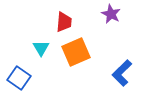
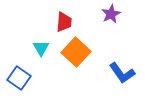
purple star: rotated 18 degrees clockwise
orange square: rotated 24 degrees counterclockwise
blue L-shape: rotated 80 degrees counterclockwise
